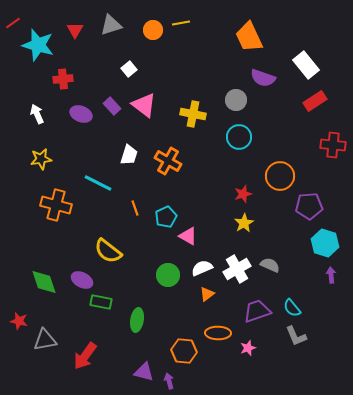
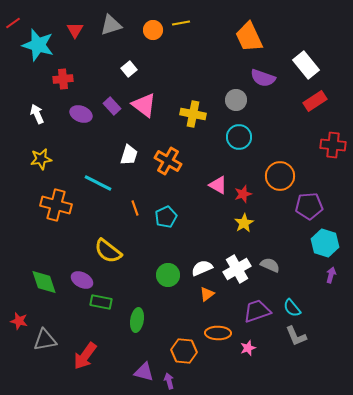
pink triangle at (188, 236): moved 30 px right, 51 px up
purple arrow at (331, 275): rotated 21 degrees clockwise
